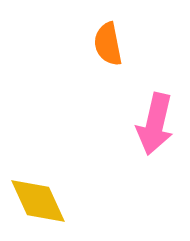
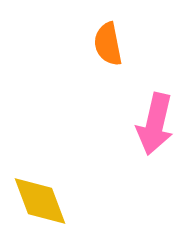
yellow diamond: moved 2 px right; rotated 4 degrees clockwise
